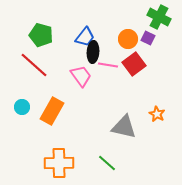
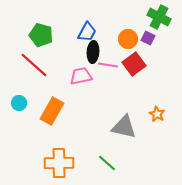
blue trapezoid: moved 2 px right, 5 px up; rotated 10 degrees counterclockwise
pink trapezoid: rotated 65 degrees counterclockwise
cyan circle: moved 3 px left, 4 px up
